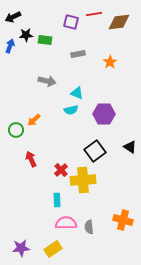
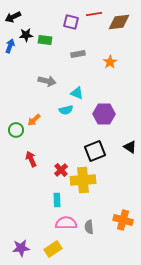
cyan semicircle: moved 5 px left
black square: rotated 15 degrees clockwise
